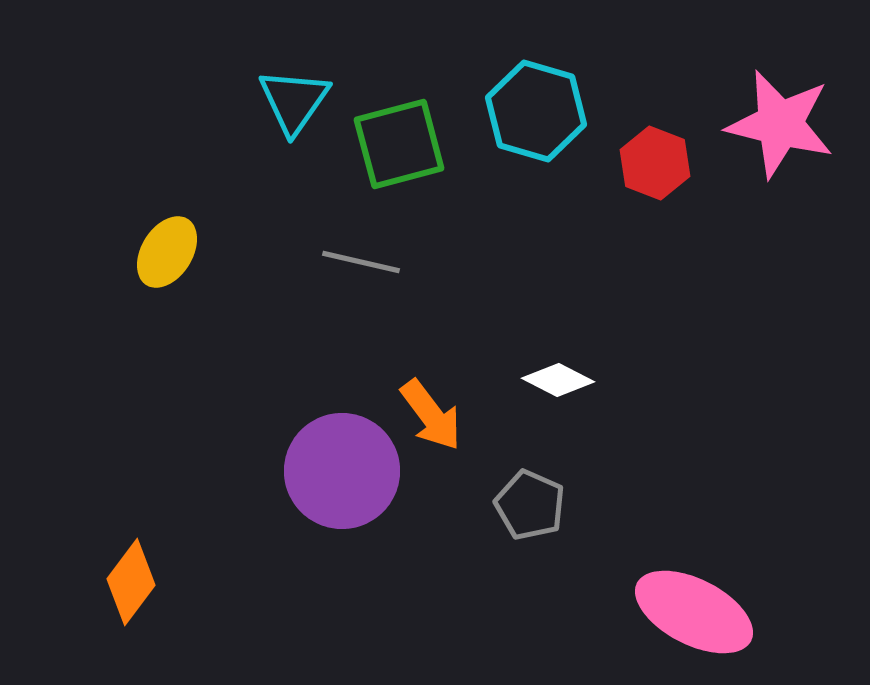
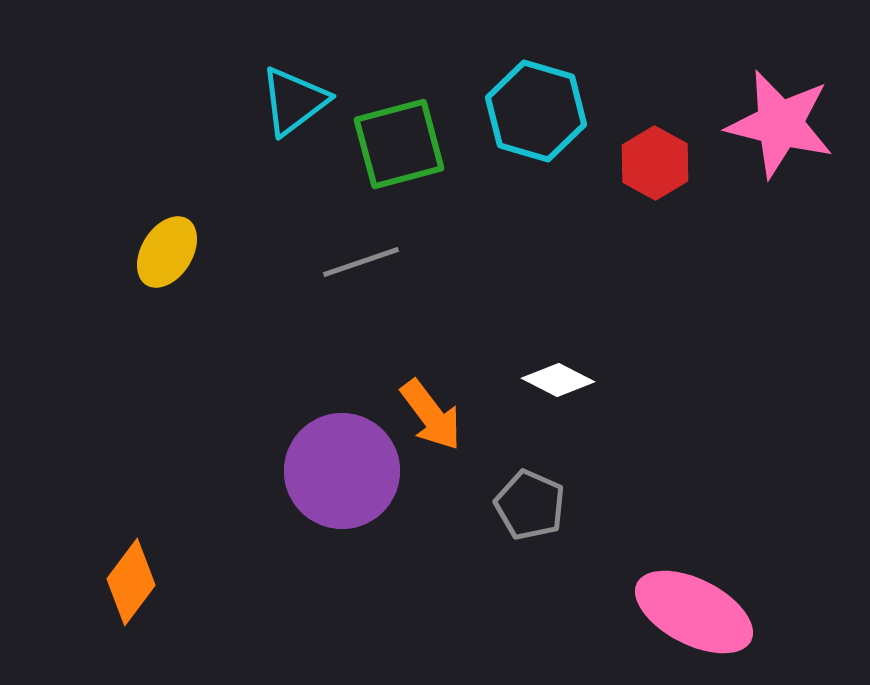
cyan triangle: rotated 18 degrees clockwise
red hexagon: rotated 8 degrees clockwise
gray line: rotated 32 degrees counterclockwise
